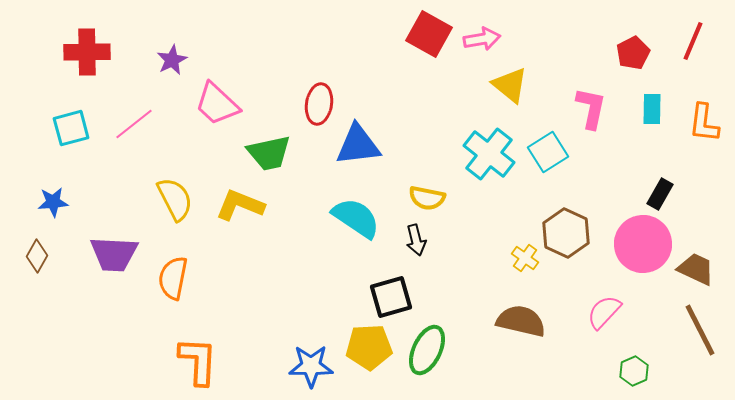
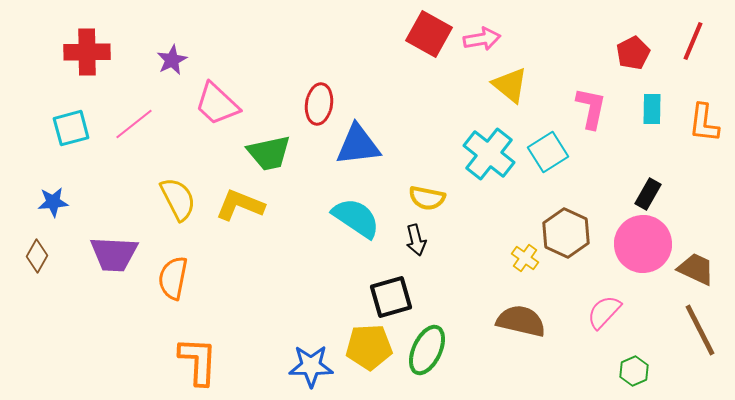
black rectangle at (660, 194): moved 12 px left
yellow semicircle at (175, 199): moved 3 px right
